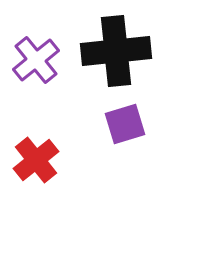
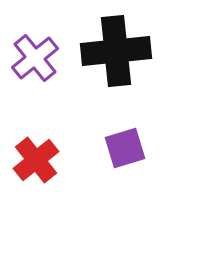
purple cross: moved 1 px left, 2 px up
purple square: moved 24 px down
